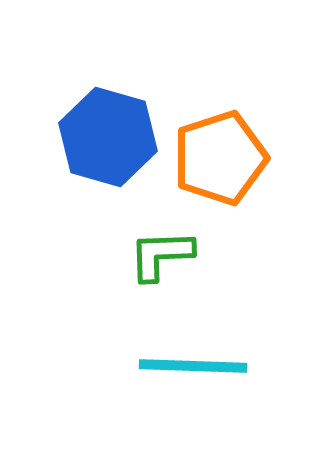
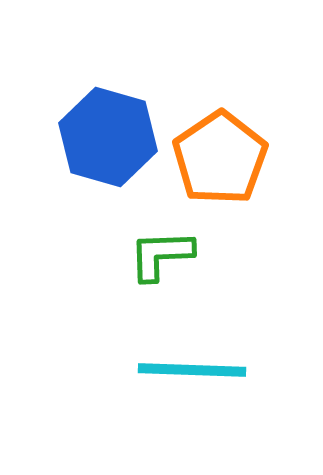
orange pentagon: rotated 16 degrees counterclockwise
cyan line: moved 1 px left, 4 px down
